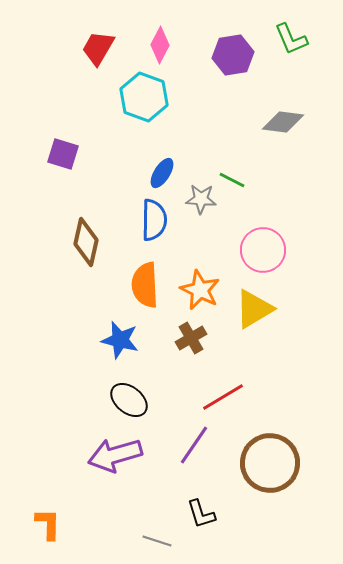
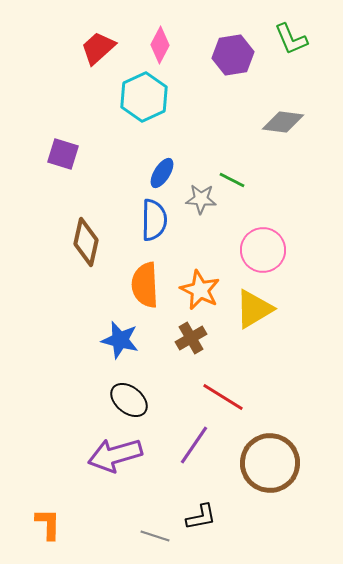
red trapezoid: rotated 18 degrees clockwise
cyan hexagon: rotated 15 degrees clockwise
red line: rotated 63 degrees clockwise
black L-shape: moved 3 px down; rotated 84 degrees counterclockwise
gray line: moved 2 px left, 5 px up
